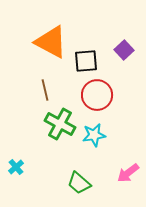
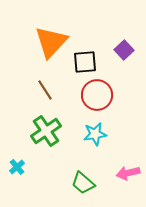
orange triangle: rotated 45 degrees clockwise
black square: moved 1 px left, 1 px down
brown line: rotated 20 degrees counterclockwise
green cross: moved 14 px left, 7 px down; rotated 28 degrees clockwise
cyan star: moved 1 px right, 1 px up
cyan cross: moved 1 px right
pink arrow: rotated 25 degrees clockwise
green trapezoid: moved 4 px right
